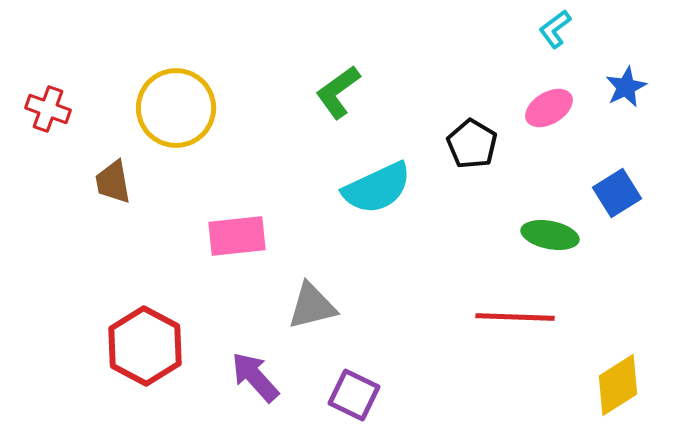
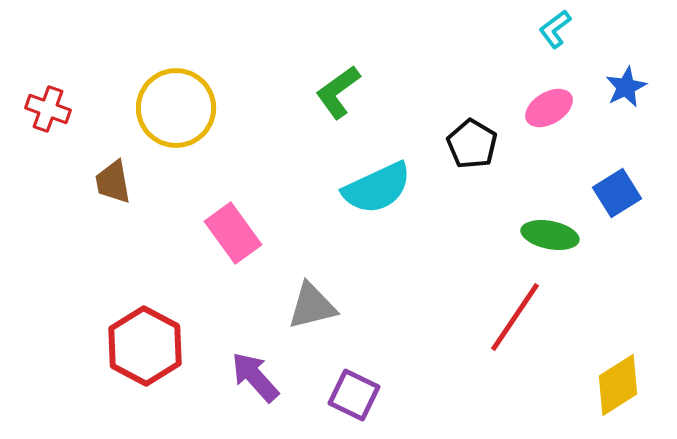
pink rectangle: moved 4 px left, 3 px up; rotated 60 degrees clockwise
red line: rotated 58 degrees counterclockwise
